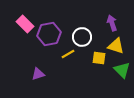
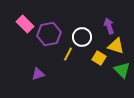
purple arrow: moved 3 px left, 3 px down
yellow line: rotated 32 degrees counterclockwise
yellow square: rotated 24 degrees clockwise
